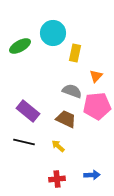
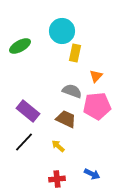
cyan circle: moved 9 px right, 2 px up
black line: rotated 60 degrees counterclockwise
blue arrow: moved 1 px up; rotated 28 degrees clockwise
